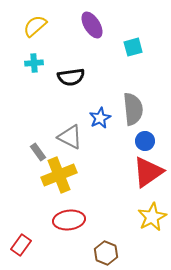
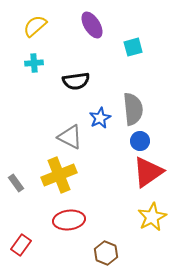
black semicircle: moved 5 px right, 4 px down
blue circle: moved 5 px left
gray rectangle: moved 22 px left, 31 px down
